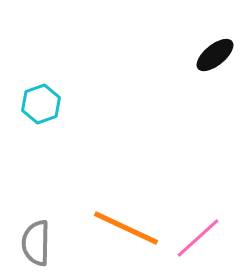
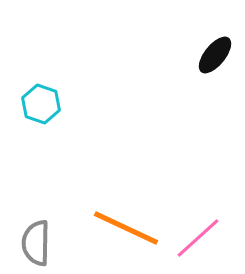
black ellipse: rotated 12 degrees counterclockwise
cyan hexagon: rotated 21 degrees counterclockwise
